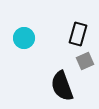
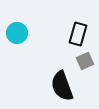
cyan circle: moved 7 px left, 5 px up
